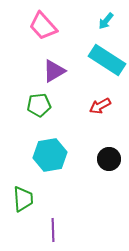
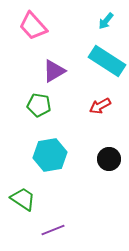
pink trapezoid: moved 10 px left
cyan rectangle: moved 1 px down
green pentagon: rotated 15 degrees clockwise
green trapezoid: rotated 52 degrees counterclockwise
purple line: rotated 70 degrees clockwise
